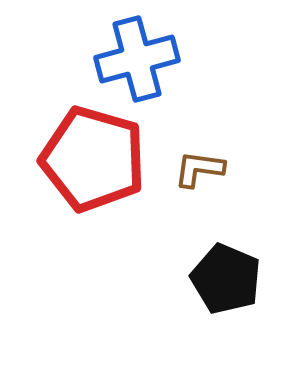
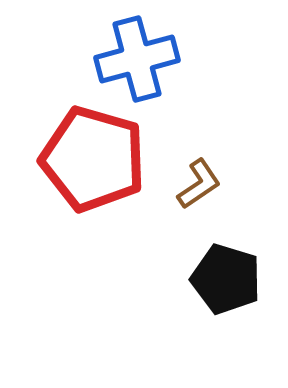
brown L-shape: moved 15 px down; rotated 138 degrees clockwise
black pentagon: rotated 6 degrees counterclockwise
